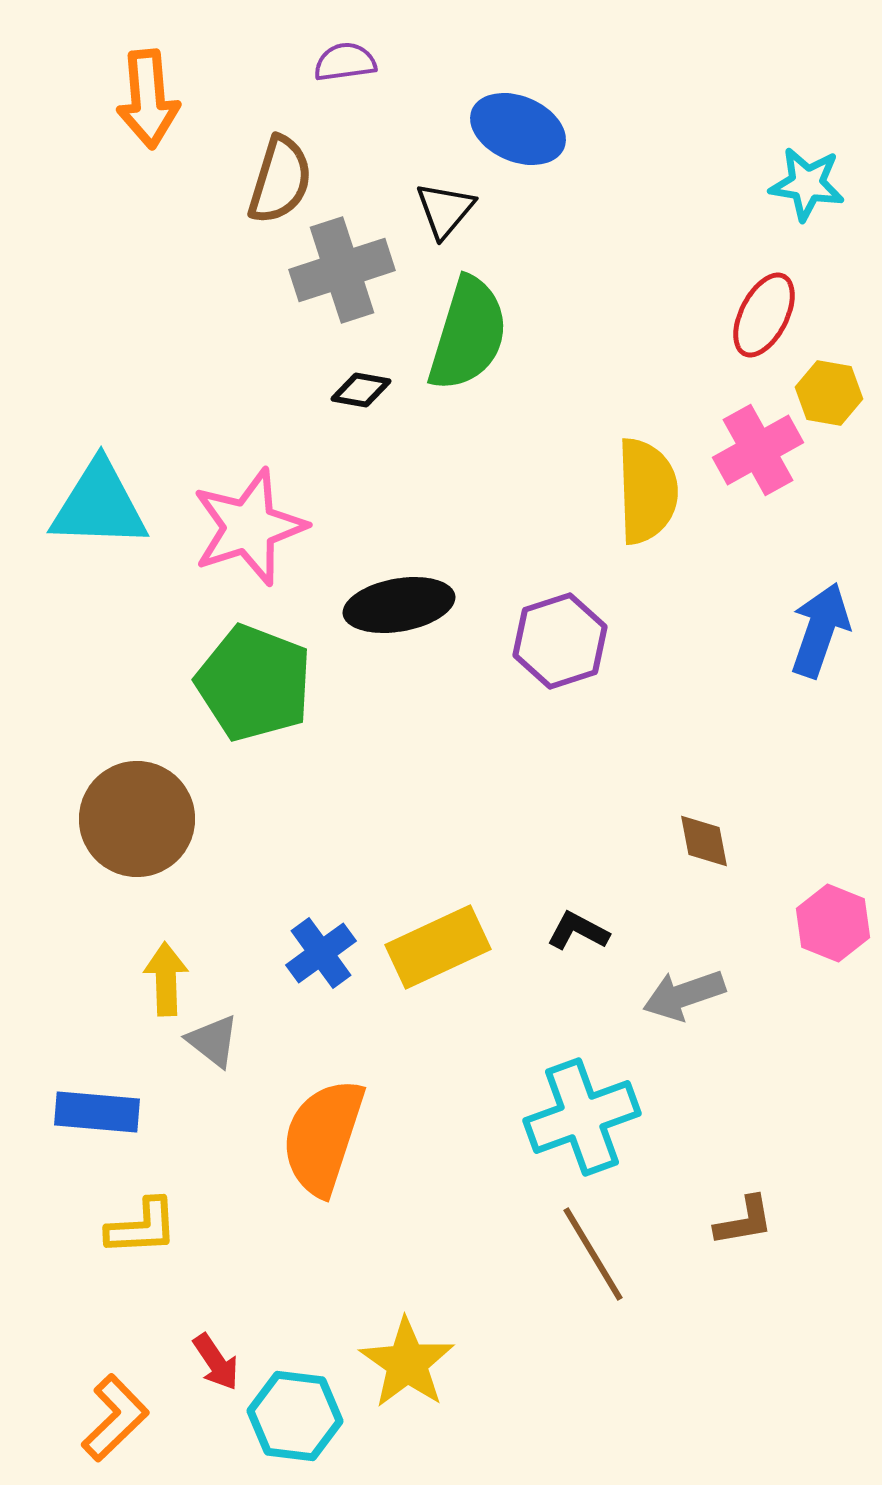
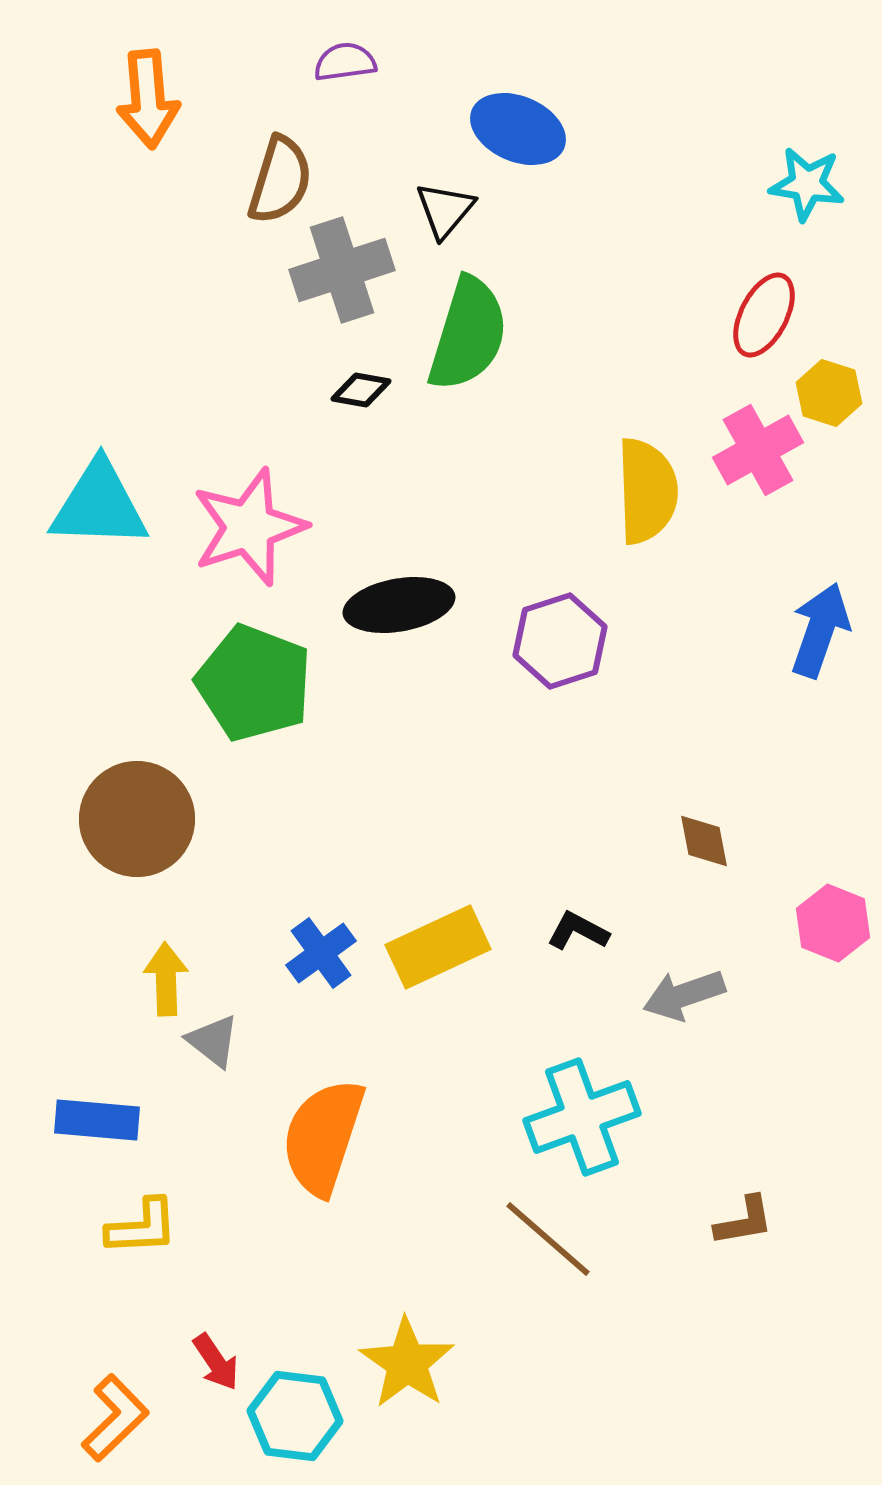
yellow hexagon: rotated 8 degrees clockwise
blue rectangle: moved 8 px down
brown line: moved 45 px left, 15 px up; rotated 18 degrees counterclockwise
